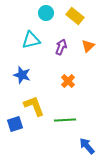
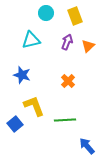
yellow rectangle: rotated 30 degrees clockwise
purple arrow: moved 6 px right, 5 px up
blue square: rotated 21 degrees counterclockwise
